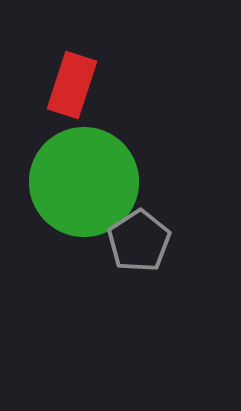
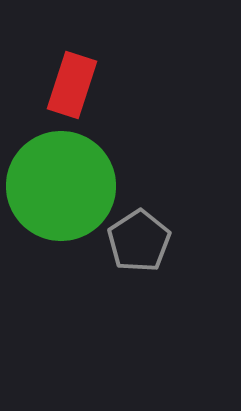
green circle: moved 23 px left, 4 px down
